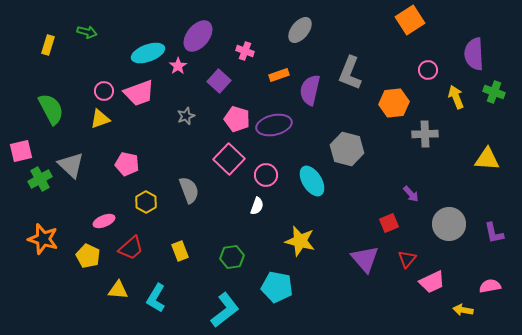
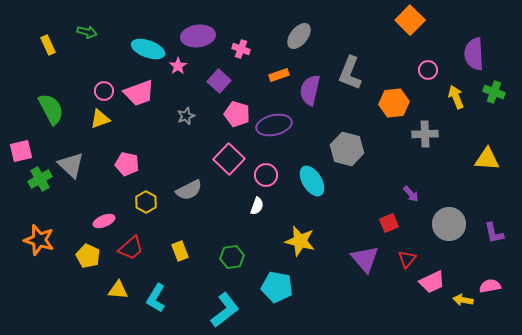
orange square at (410, 20): rotated 12 degrees counterclockwise
gray ellipse at (300, 30): moved 1 px left, 6 px down
purple ellipse at (198, 36): rotated 44 degrees clockwise
yellow rectangle at (48, 45): rotated 42 degrees counterclockwise
pink cross at (245, 51): moved 4 px left, 2 px up
cyan ellipse at (148, 53): moved 4 px up; rotated 40 degrees clockwise
pink pentagon at (237, 119): moved 5 px up
gray semicircle at (189, 190): rotated 84 degrees clockwise
orange star at (43, 239): moved 4 px left, 1 px down
yellow arrow at (463, 310): moved 10 px up
